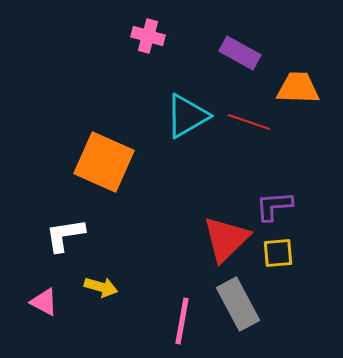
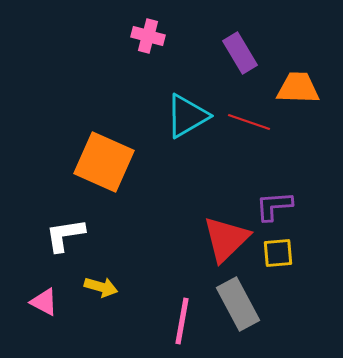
purple rectangle: rotated 30 degrees clockwise
